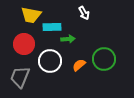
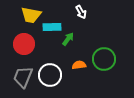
white arrow: moved 3 px left, 1 px up
green arrow: rotated 48 degrees counterclockwise
white circle: moved 14 px down
orange semicircle: rotated 32 degrees clockwise
gray trapezoid: moved 3 px right
